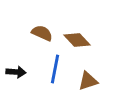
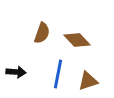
brown semicircle: rotated 85 degrees clockwise
blue line: moved 3 px right, 5 px down
